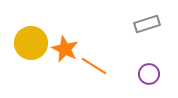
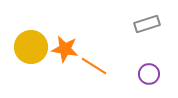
yellow circle: moved 4 px down
orange star: rotated 16 degrees counterclockwise
